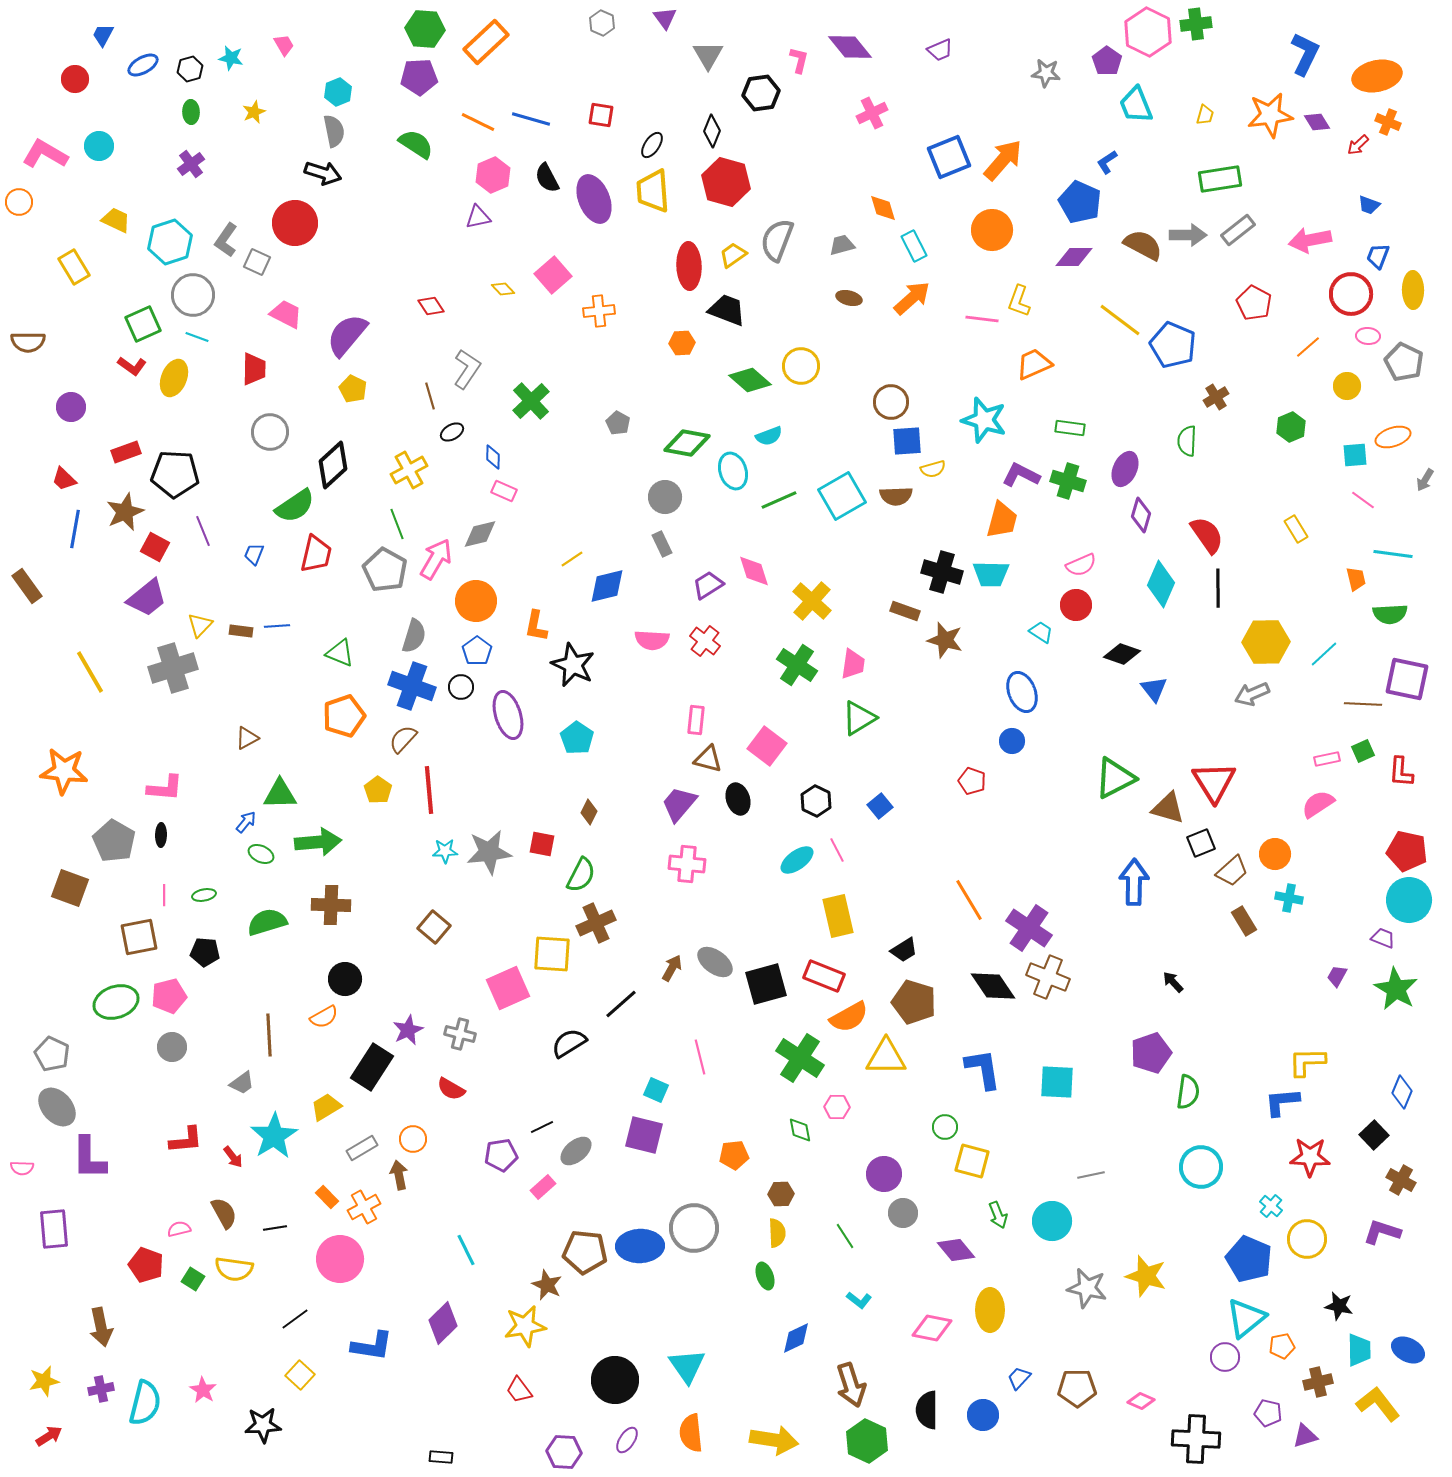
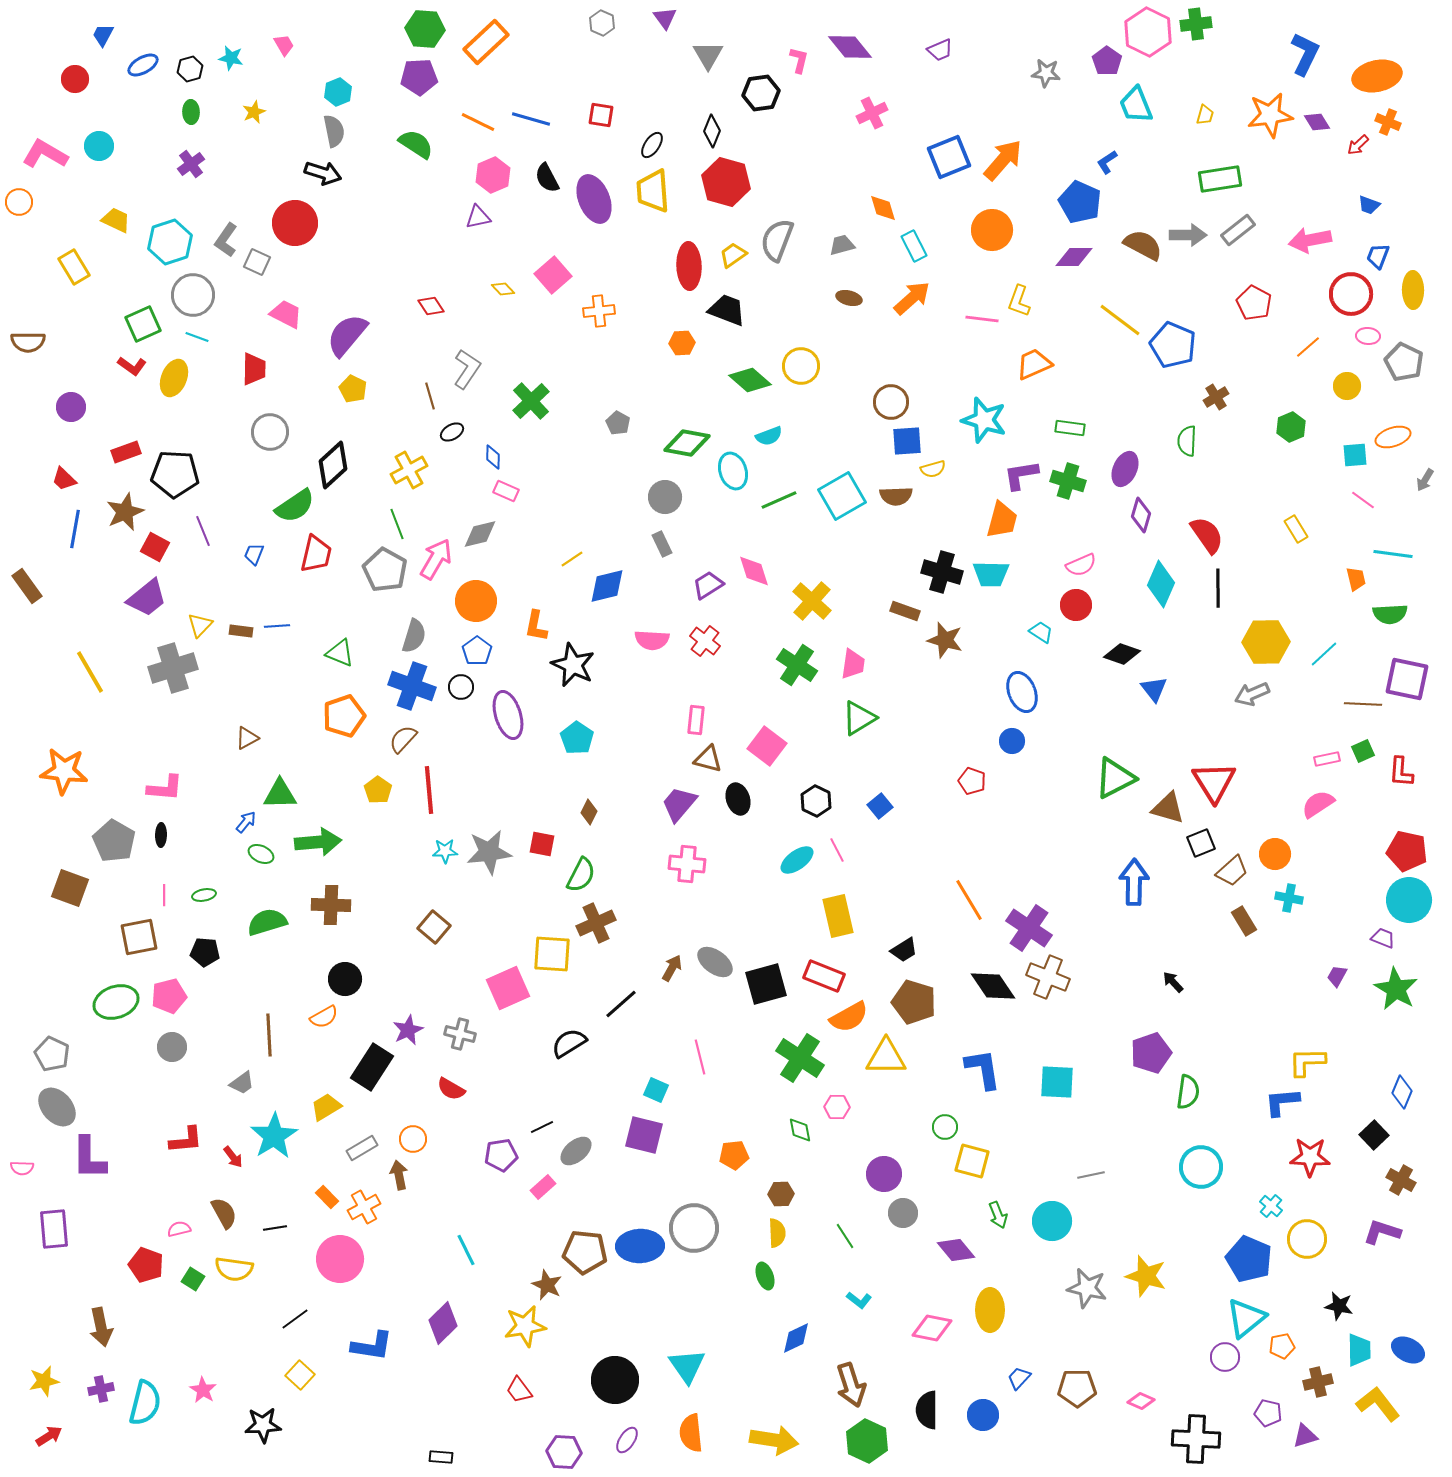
purple L-shape at (1021, 475): rotated 36 degrees counterclockwise
pink rectangle at (504, 491): moved 2 px right
